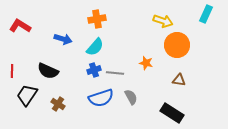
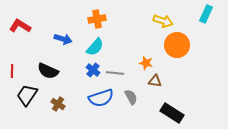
blue cross: moved 1 px left; rotated 32 degrees counterclockwise
brown triangle: moved 24 px left, 1 px down
